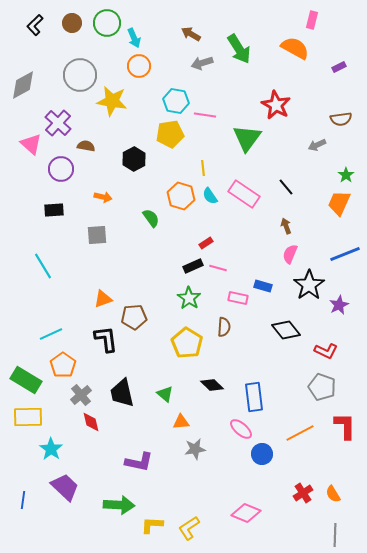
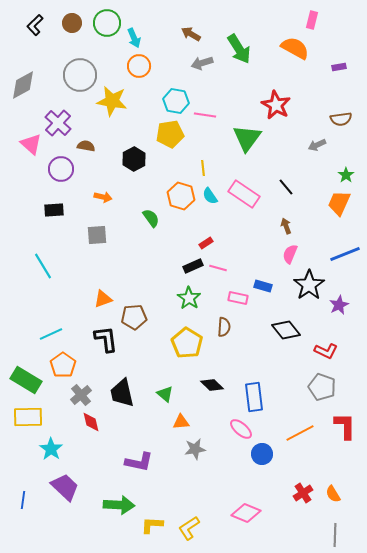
purple rectangle at (339, 67): rotated 16 degrees clockwise
